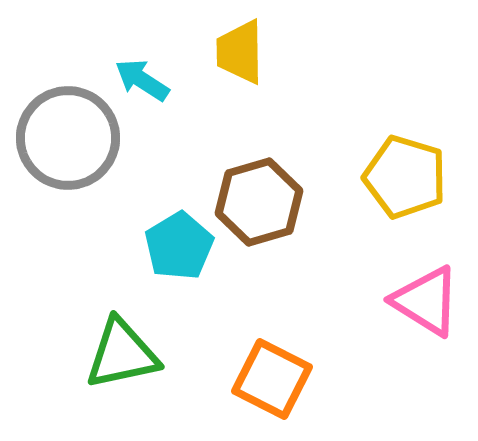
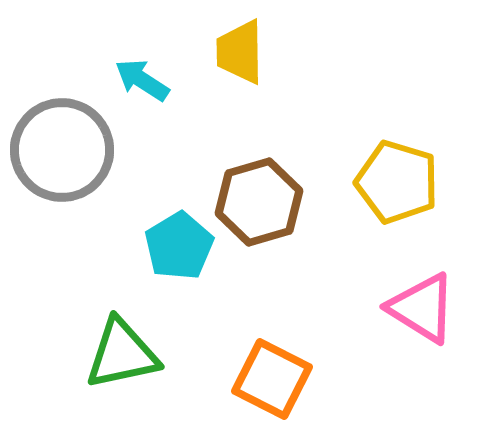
gray circle: moved 6 px left, 12 px down
yellow pentagon: moved 8 px left, 5 px down
pink triangle: moved 4 px left, 7 px down
